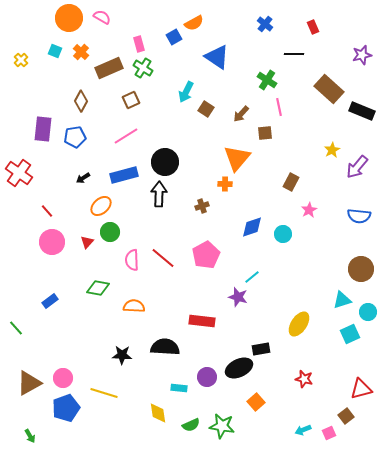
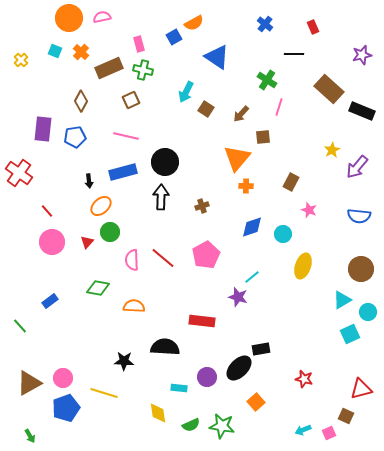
pink semicircle at (102, 17): rotated 42 degrees counterclockwise
green cross at (143, 68): moved 2 px down; rotated 18 degrees counterclockwise
pink line at (279, 107): rotated 30 degrees clockwise
brown square at (265, 133): moved 2 px left, 4 px down
pink line at (126, 136): rotated 45 degrees clockwise
blue rectangle at (124, 175): moved 1 px left, 3 px up
black arrow at (83, 178): moved 6 px right, 3 px down; rotated 64 degrees counterclockwise
orange cross at (225, 184): moved 21 px right, 2 px down
black arrow at (159, 194): moved 2 px right, 3 px down
pink star at (309, 210): rotated 21 degrees counterclockwise
cyan triangle at (342, 300): rotated 12 degrees counterclockwise
yellow ellipse at (299, 324): moved 4 px right, 58 px up; rotated 15 degrees counterclockwise
green line at (16, 328): moved 4 px right, 2 px up
black star at (122, 355): moved 2 px right, 6 px down
black ellipse at (239, 368): rotated 20 degrees counterclockwise
brown square at (346, 416): rotated 28 degrees counterclockwise
